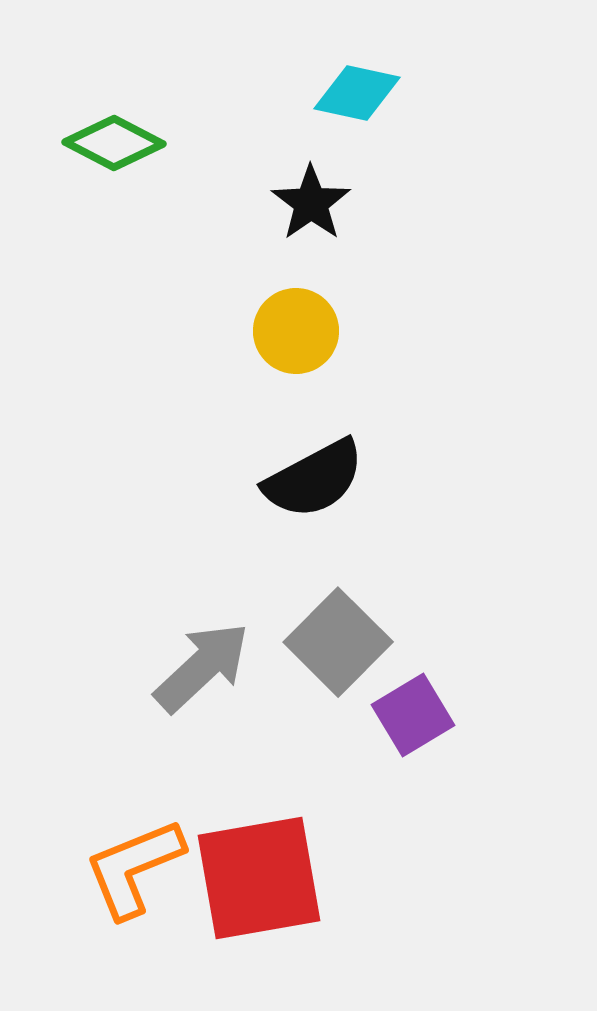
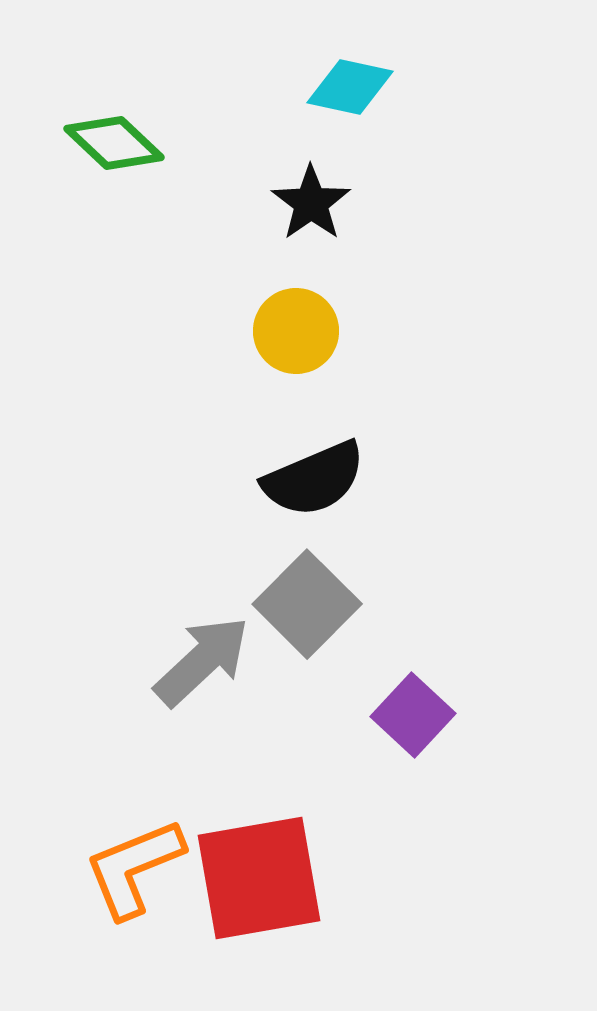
cyan diamond: moved 7 px left, 6 px up
green diamond: rotated 16 degrees clockwise
black semicircle: rotated 5 degrees clockwise
gray square: moved 31 px left, 38 px up
gray arrow: moved 6 px up
purple square: rotated 16 degrees counterclockwise
